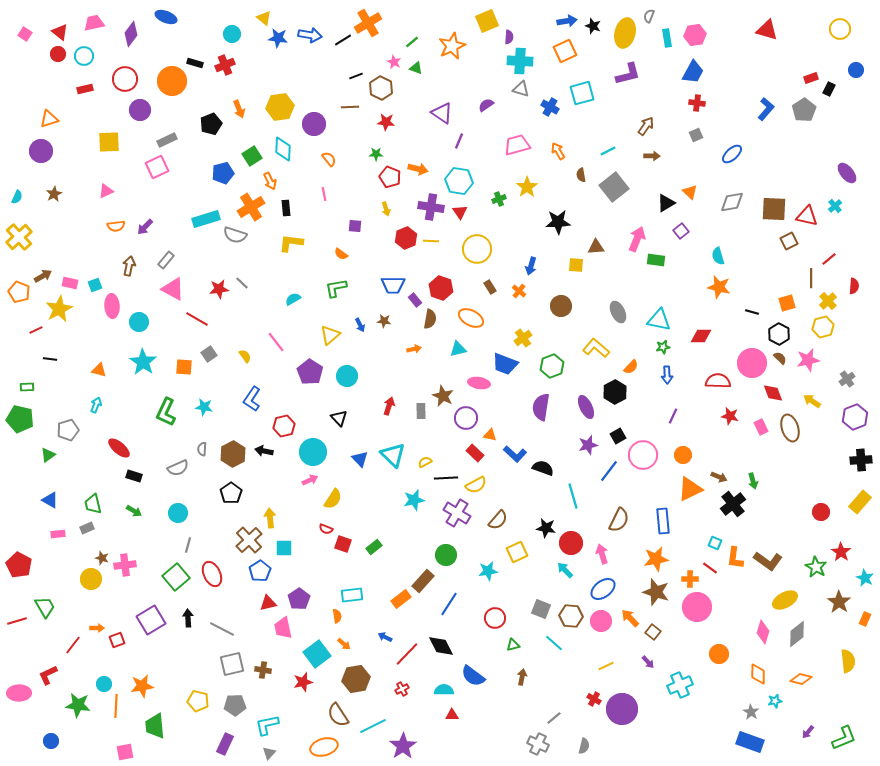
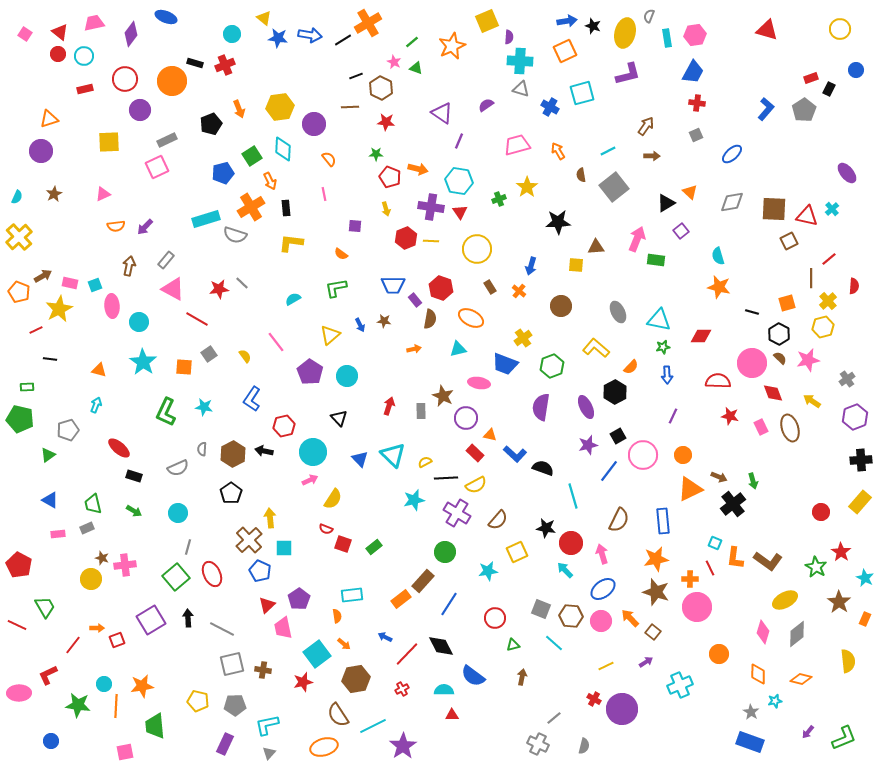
pink triangle at (106, 191): moved 3 px left, 3 px down
cyan cross at (835, 206): moved 3 px left, 3 px down
gray line at (188, 545): moved 2 px down
green circle at (446, 555): moved 1 px left, 3 px up
red line at (710, 568): rotated 28 degrees clockwise
blue pentagon at (260, 571): rotated 15 degrees counterclockwise
red triangle at (268, 603): moved 1 px left, 2 px down; rotated 30 degrees counterclockwise
red line at (17, 621): moved 4 px down; rotated 42 degrees clockwise
purple arrow at (648, 662): moved 2 px left; rotated 80 degrees counterclockwise
